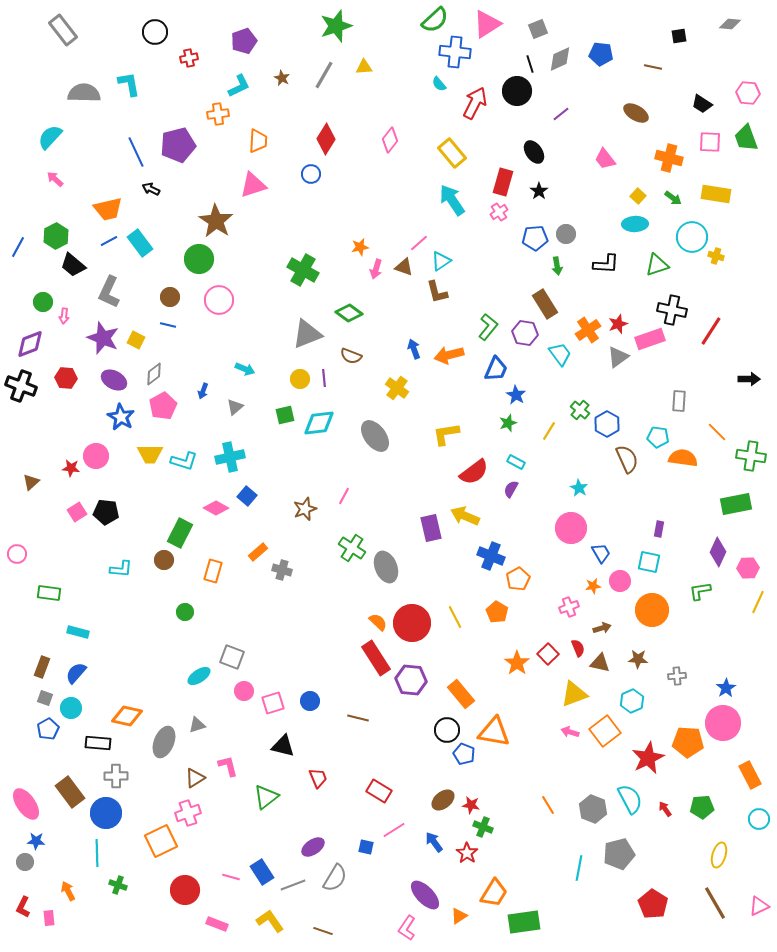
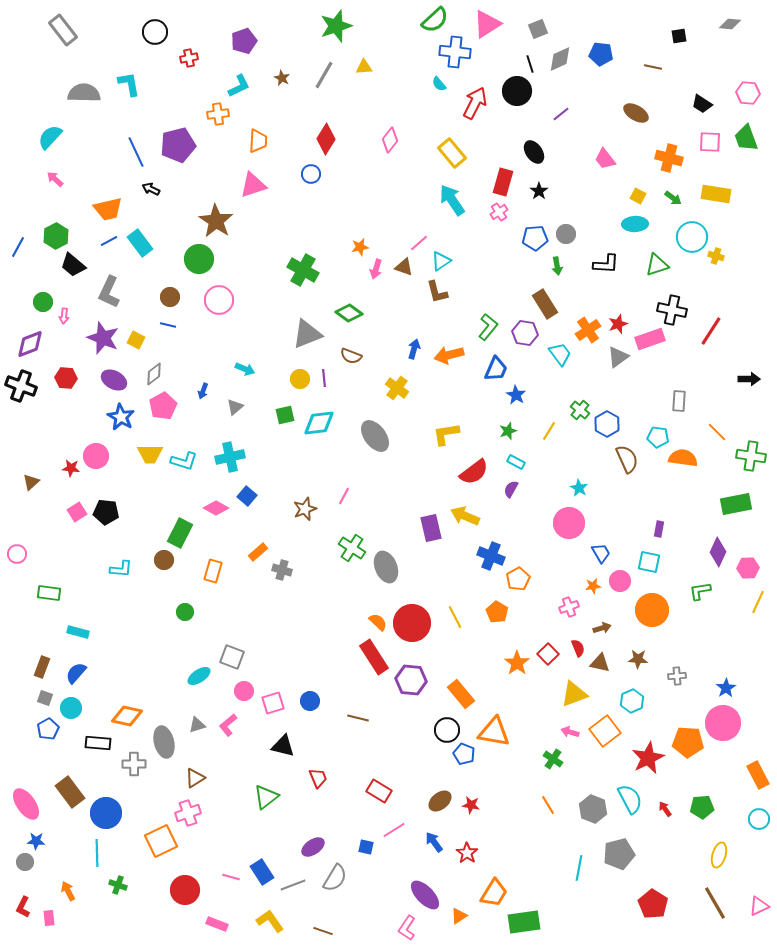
yellow square at (638, 196): rotated 14 degrees counterclockwise
blue arrow at (414, 349): rotated 36 degrees clockwise
green star at (508, 423): moved 8 px down
pink circle at (571, 528): moved 2 px left, 5 px up
red rectangle at (376, 658): moved 2 px left, 1 px up
gray ellipse at (164, 742): rotated 36 degrees counterclockwise
pink L-shape at (228, 766): moved 41 px up; rotated 115 degrees counterclockwise
orange rectangle at (750, 775): moved 8 px right
gray cross at (116, 776): moved 18 px right, 12 px up
brown ellipse at (443, 800): moved 3 px left, 1 px down
green cross at (483, 827): moved 70 px right, 68 px up; rotated 12 degrees clockwise
